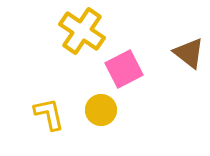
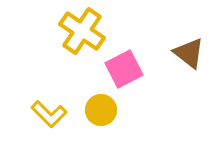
yellow L-shape: rotated 147 degrees clockwise
